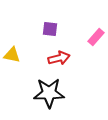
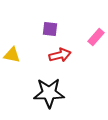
red arrow: moved 1 px right, 3 px up
